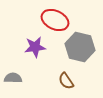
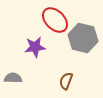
red ellipse: rotated 20 degrees clockwise
gray hexagon: moved 3 px right, 9 px up
brown semicircle: rotated 54 degrees clockwise
